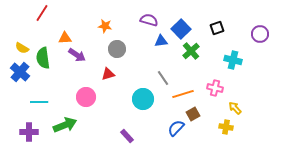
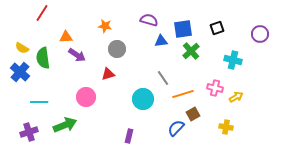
blue square: moved 2 px right; rotated 36 degrees clockwise
orange triangle: moved 1 px right, 1 px up
yellow arrow: moved 1 px right, 11 px up; rotated 104 degrees clockwise
purple cross: rotated 18 degrees counterclockwise
purple rectangle: moved 2 px right; rotated 56 degrees clockwise
